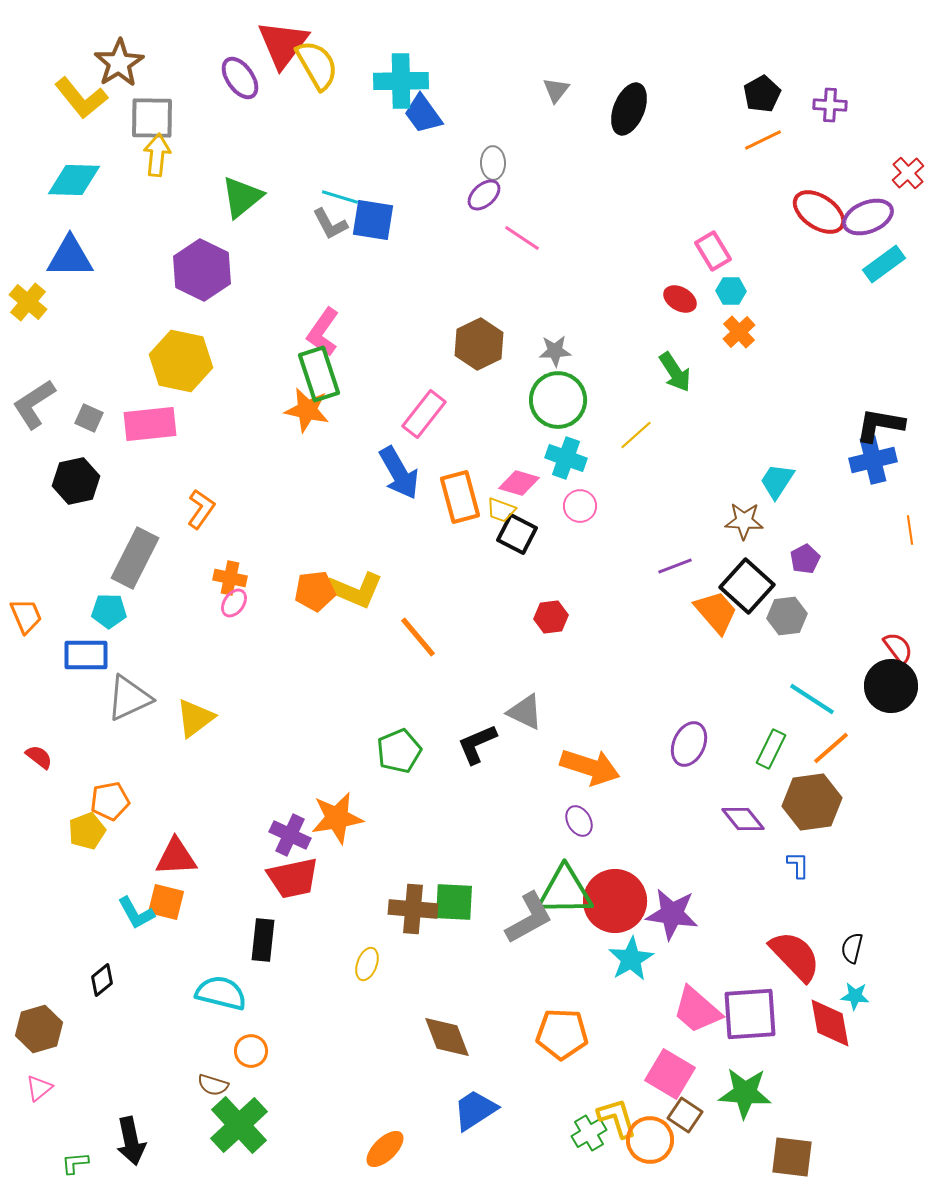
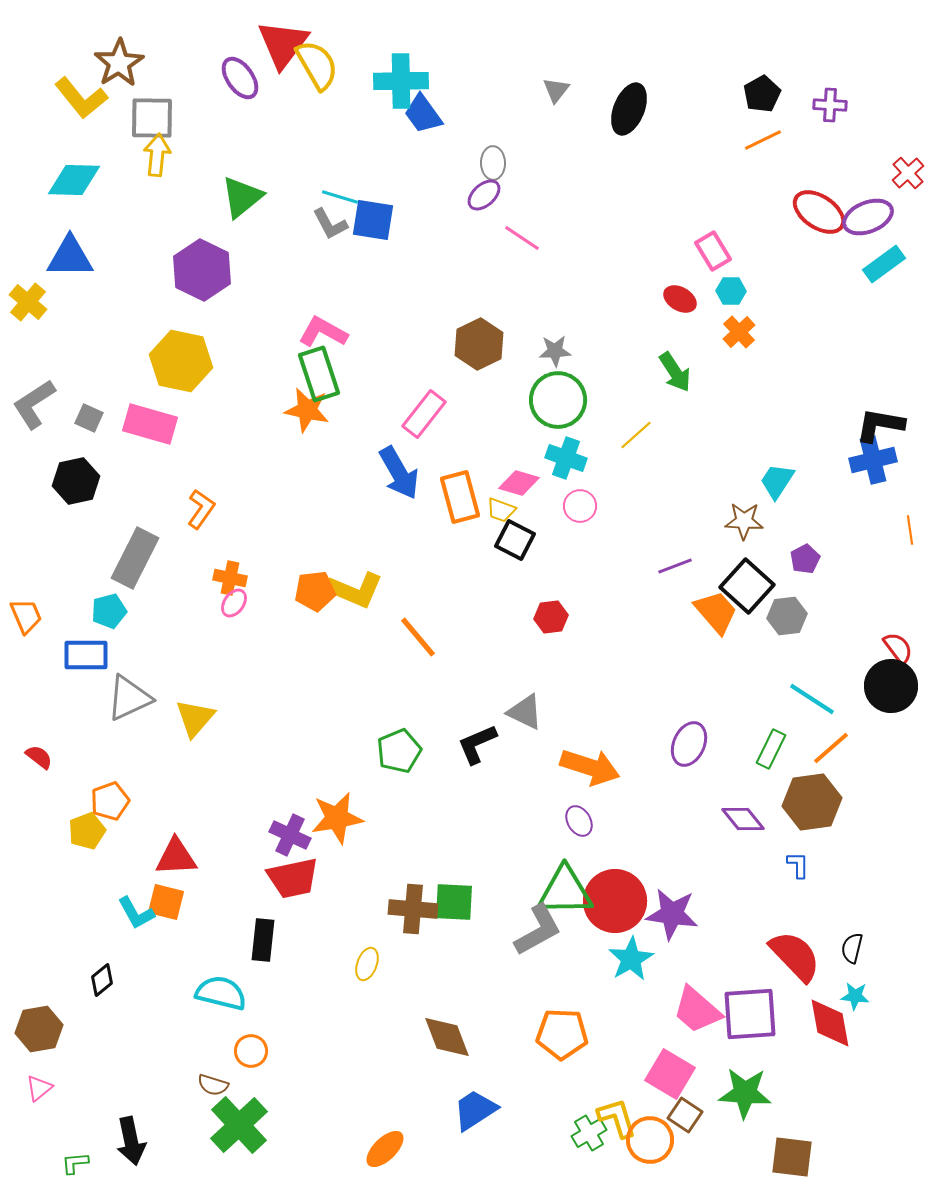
pink L-shape at (323, 332): rotated 84 degrees clockwise
pink rectangle at (150, 424): rotated 22 degrees clockwise
black square at (517, 534): moved 2 px left, 6 px down
cyan pentagon at (109, 611): rotated 16 degrees counterclockwise
yellow triangle at (195, 718): rotated 12 degrees counterclockwise
orange pentagon at (110, 801): rotated 9 degrees counterclockwise
gray L-shape at (529, 918): moved 9 px right, 12 px down
brown hexagon at (39, 1029): rotated 6 degrees clockwise
